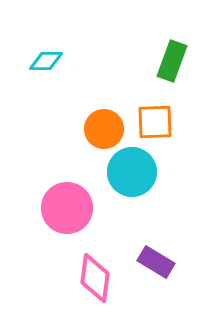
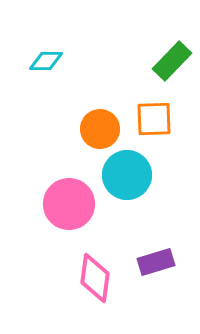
green rectangle: rotated 24 degrees clockwise
orange square: moved 1 px left, 3 px up
orange circle: moved 4 px left
cyan circle: moved 5 px left, 3 px down
pink circle: moved 2 px right, 4 px up
purple rectangle: rotated 48 degrees counterclockwise
